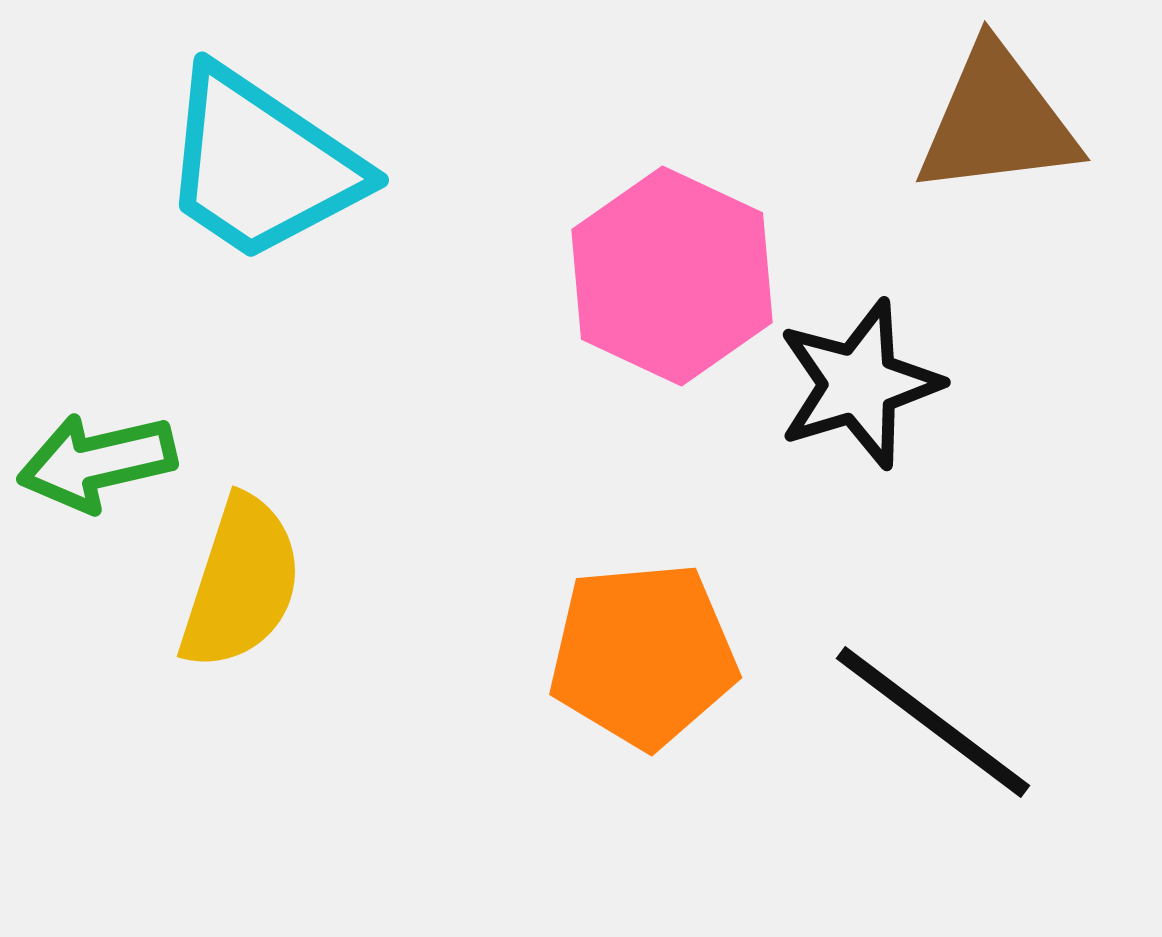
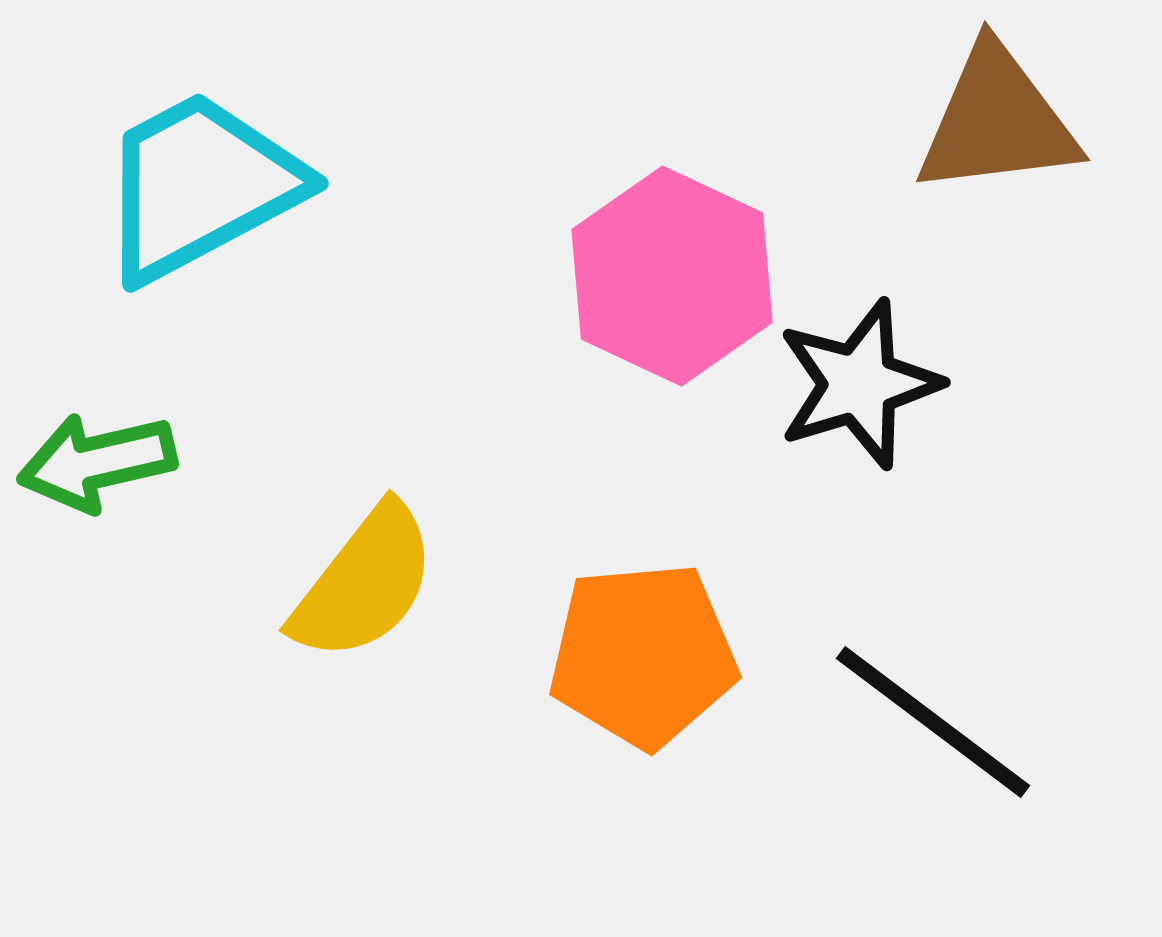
cyan trapezoid: moved 61 px left, 21 px down; rotated 118 degrees clockwise
yellow semicircle: moved 123 px right; rotated 20 degrees clockwise
